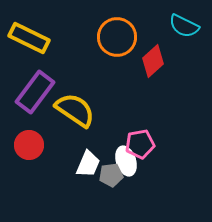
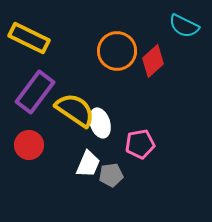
orange circle: moved 14 px down
white ellipse: moved 26 px left, 38 px up
